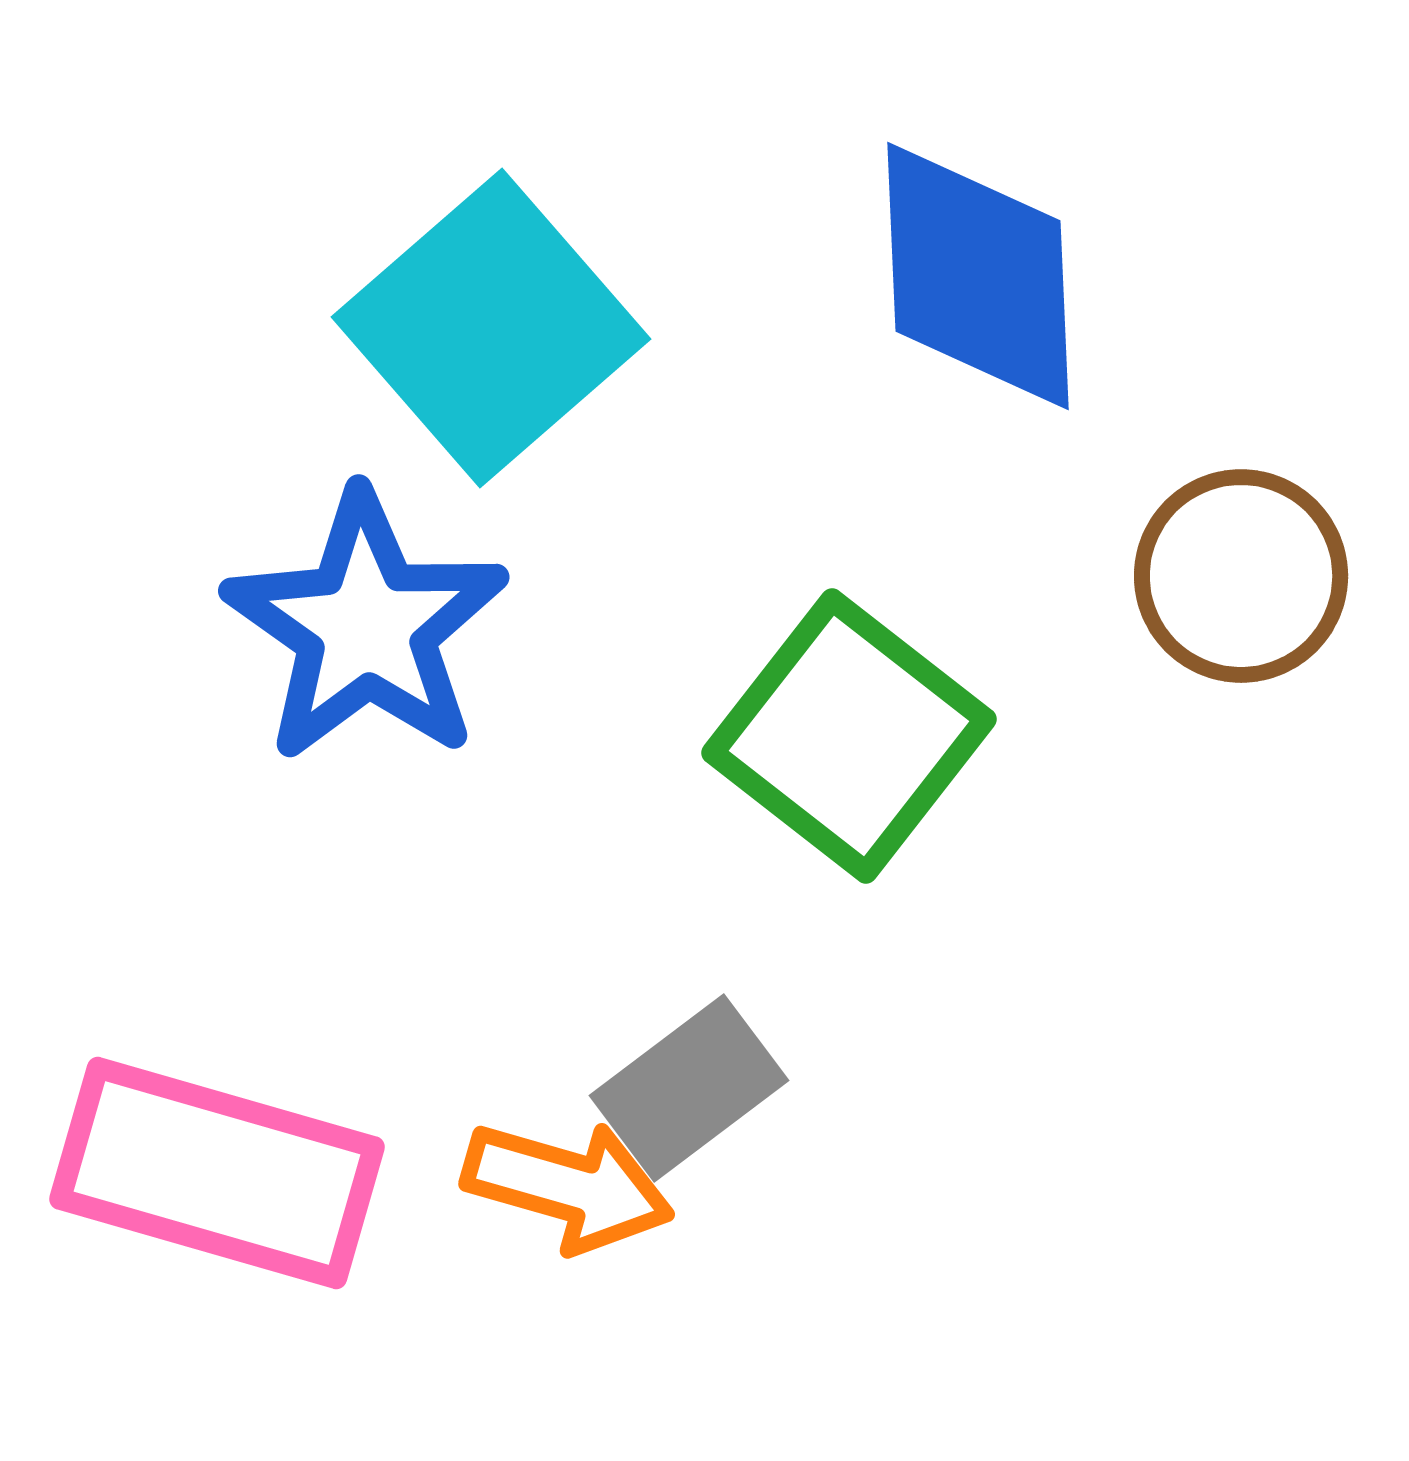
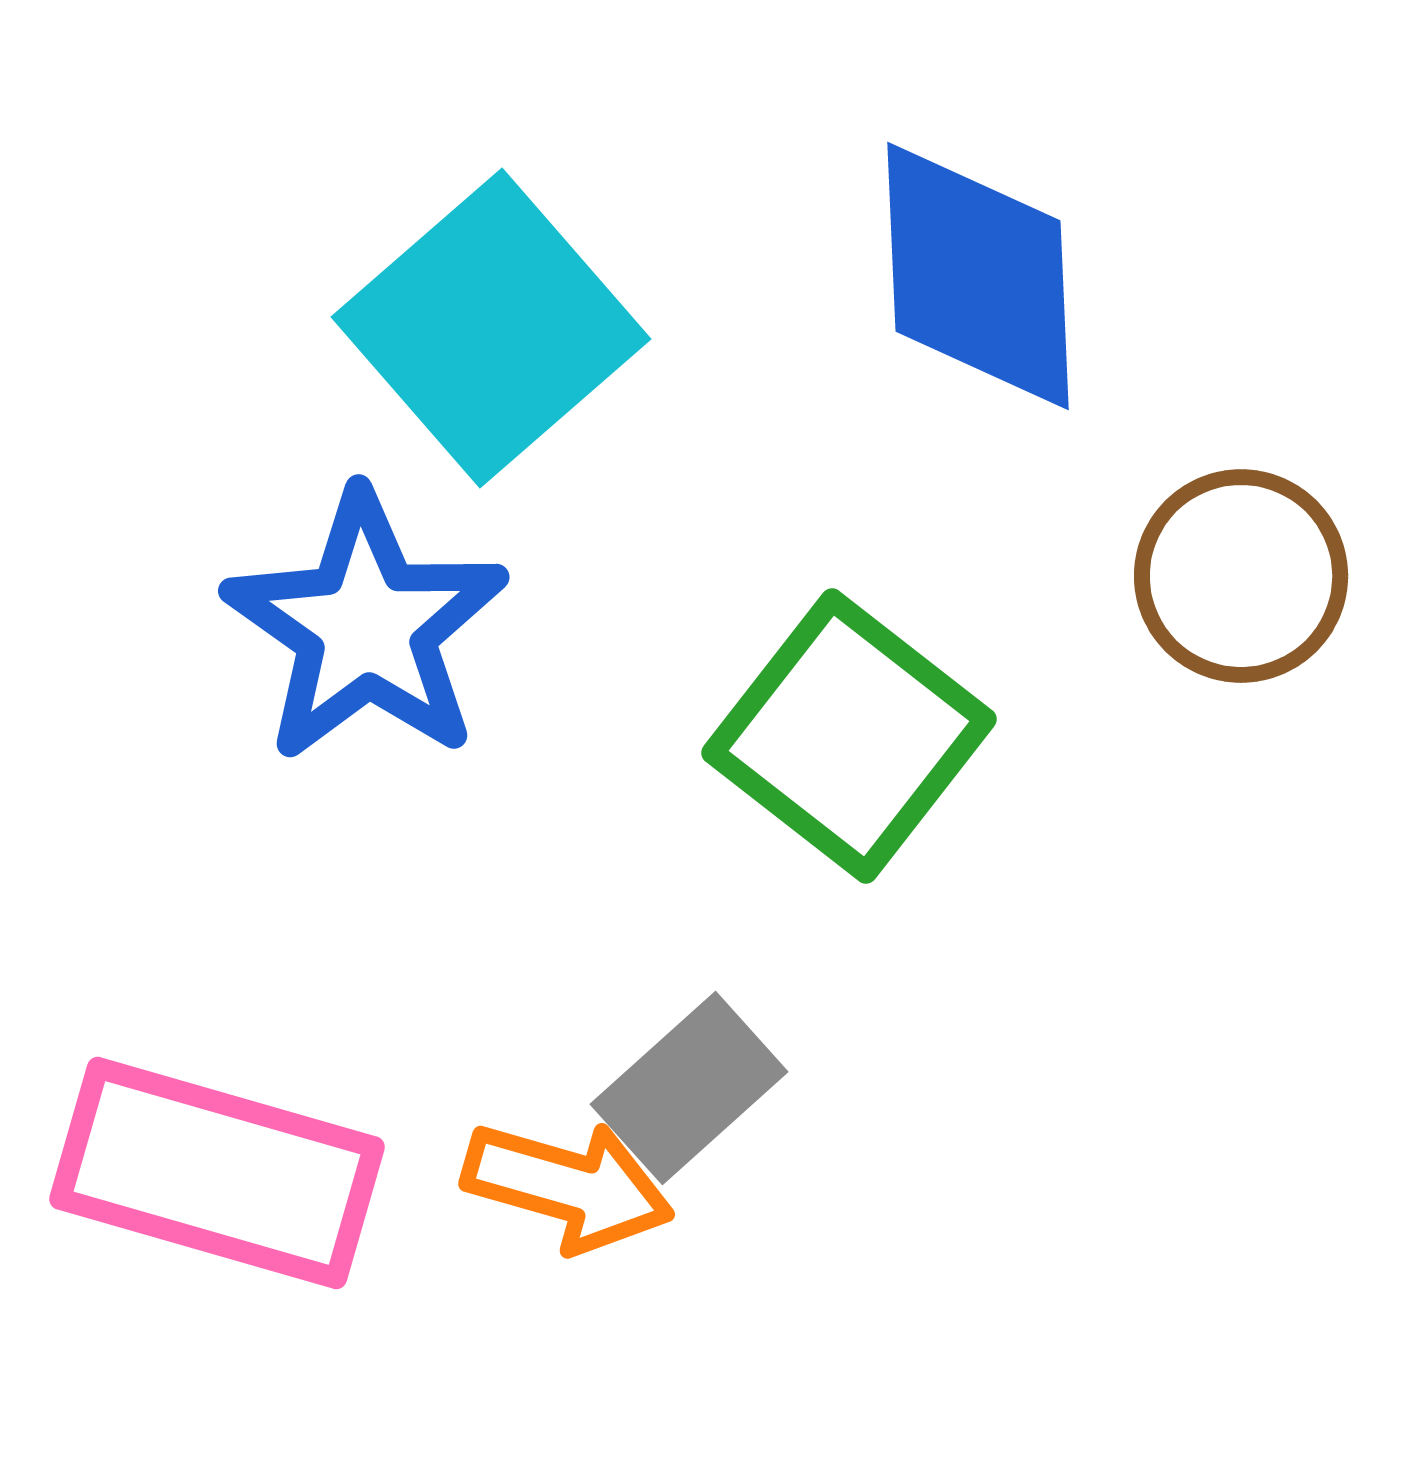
gray rectangle: rotated 5 degrees counterclockwise
